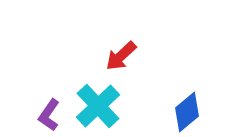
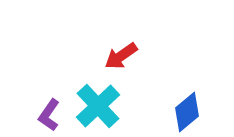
red arrow: rotated 8 degrees clockwise
